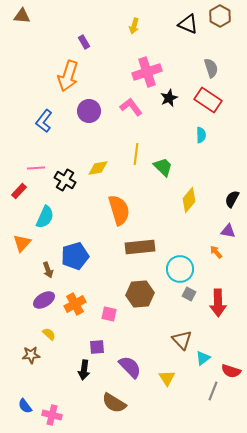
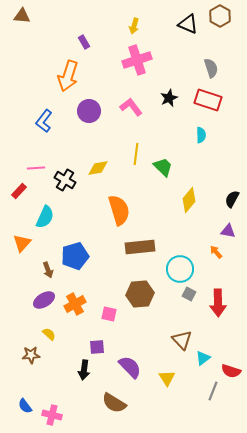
pink cross at (147, 72): moved 10 px left, 12 px up
red rectangle at (208, 100): rotated 16 degrees counterclockwise
